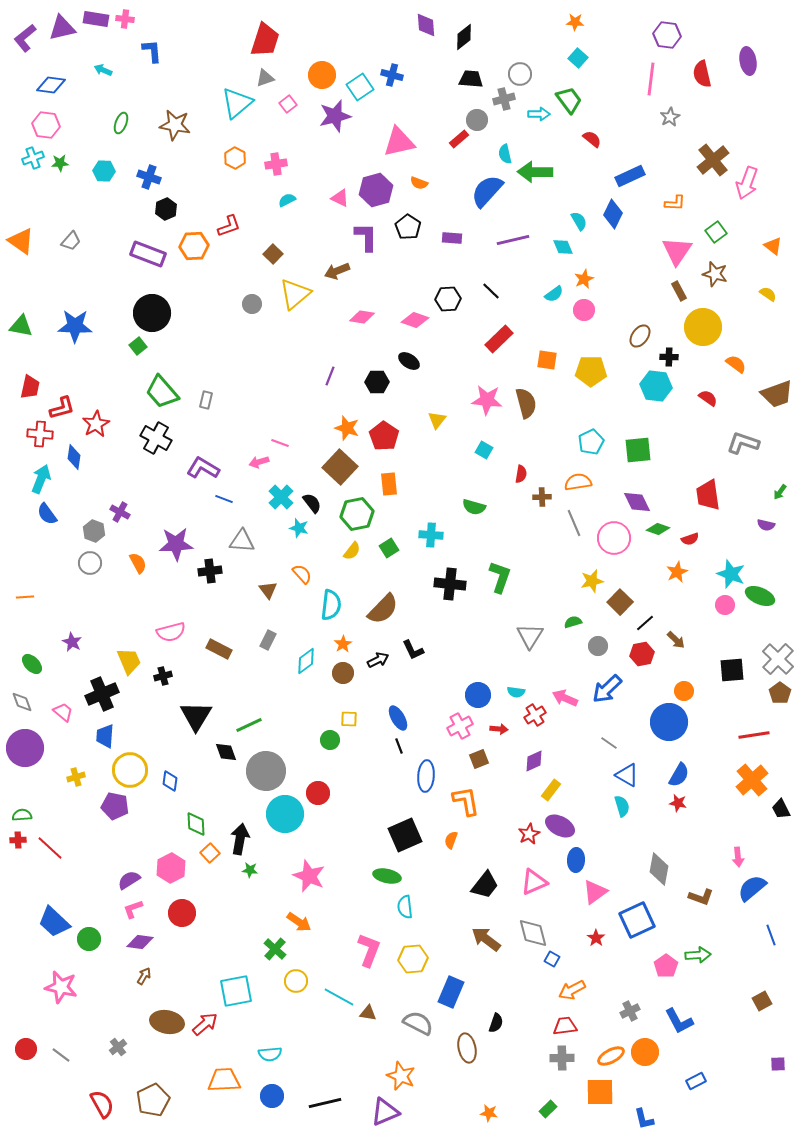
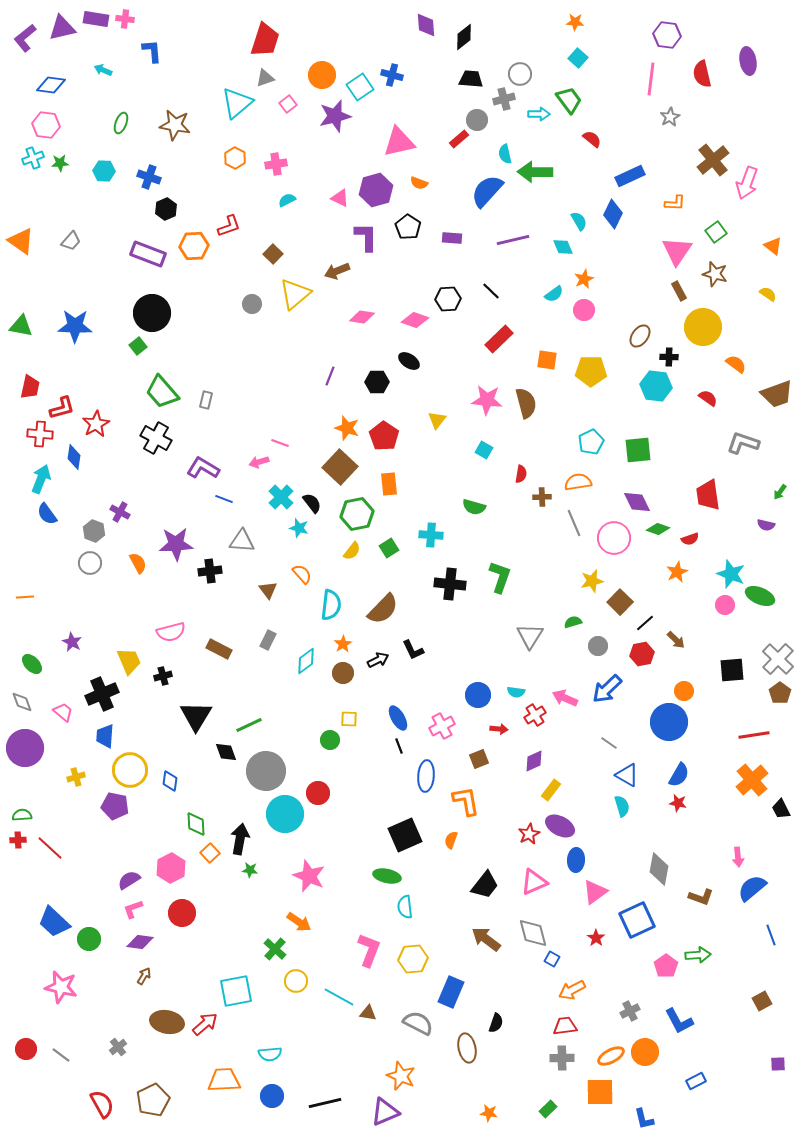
pink cross at (460, 726): moved 18 px left
